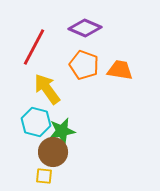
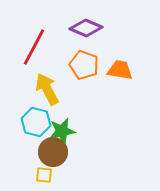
purple diamond: moved 1 px right
yellow arrow: rotated 8 degrees clockwise
yellow square: moved 1 px up
